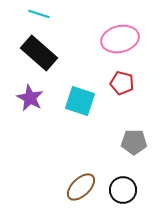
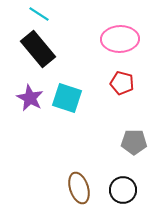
cyan line: rotated 15 degrees clockwise
pink ellipse: rotated 12 degrees clockwise
black rectangle: moved 1 px left, 4 px up; rotated 9 degrees clockwise
cyan square: moved 13 px left, 3 px up
brown ellipse: moved 2 px left, 1 px down; rotated 64 degrees counterclockwise
